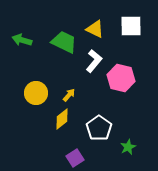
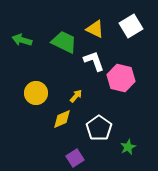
white square: rotated 30 degrees counterclockwise
white L-shape: rotated 60 degrees counterclockwise
yellow arrow: moved 7 px right, 1 px down
yellow diamond: rotated 15 degrees clockwise
